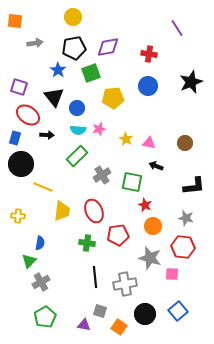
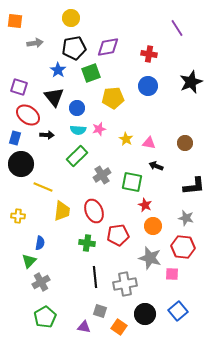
yellow circle at (73, 17): moved 2 px left, 1 px down
purple triangle at (84, 325): moved 2 px down
